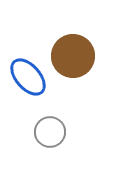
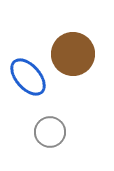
brown circle: moved 2 px up
